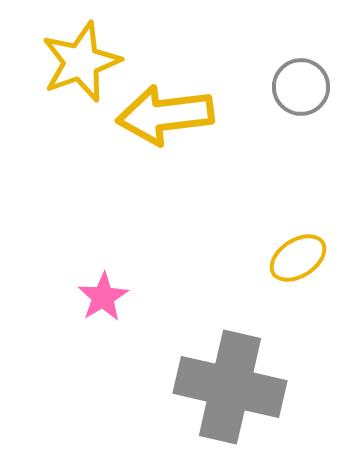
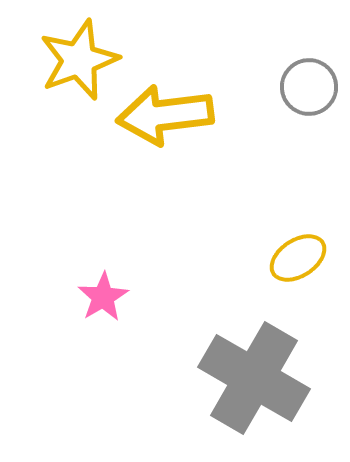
yellow star: moved 2 px left, 2 px up
gray circle: moved 8 px right
gray cross: moved 24 px right, 9 px up; rotated 17 degrees clockwise
